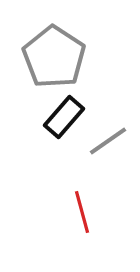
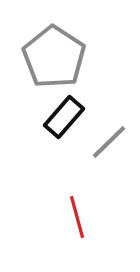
gray line: moved 1 px right, 1 px down; rotated 9 degrees counterclockwise
red line: moved 5 px left, 5 px down
